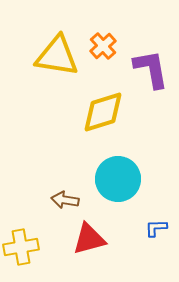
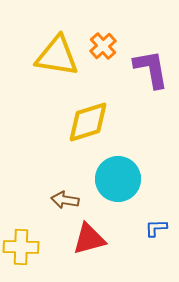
yellow diamond: moved 15 px left, 10 px down
yellow cross: rotated 12 degrees clockwise
